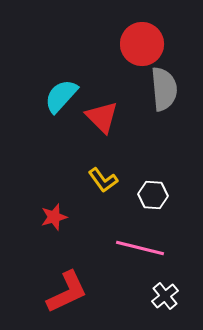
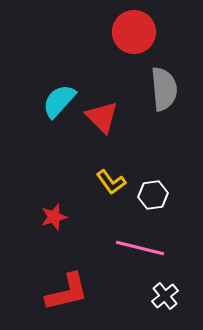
red circle: moved 8 px left, 12 px up
cyan semicircle: moved 2 px left, 5 px down
yellow L-shape: moved 8 px right, 2 px down
white hexagon: rotated 12 degrees counterclockwise
red L-shape: rotated 12 degrees clockwise
